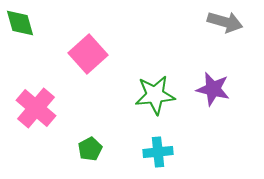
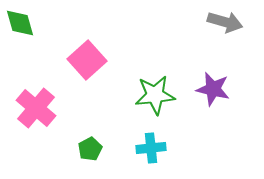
pink square: moved 1 px left, 6 px down
cyan cross: moved 7 px left, 4 px up
